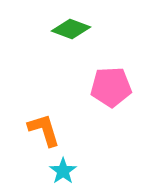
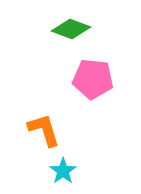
pink pentagon: moved 18 px left, 8 px up; rotated 9 degrees clockwise
